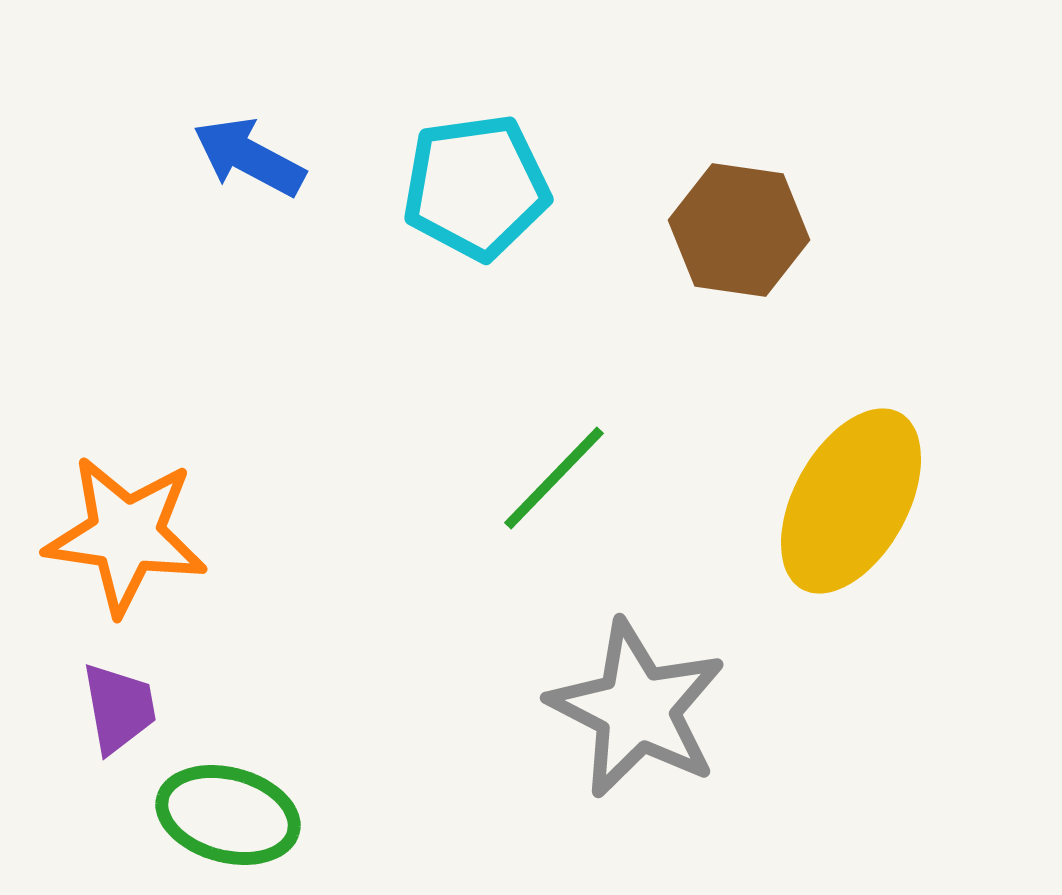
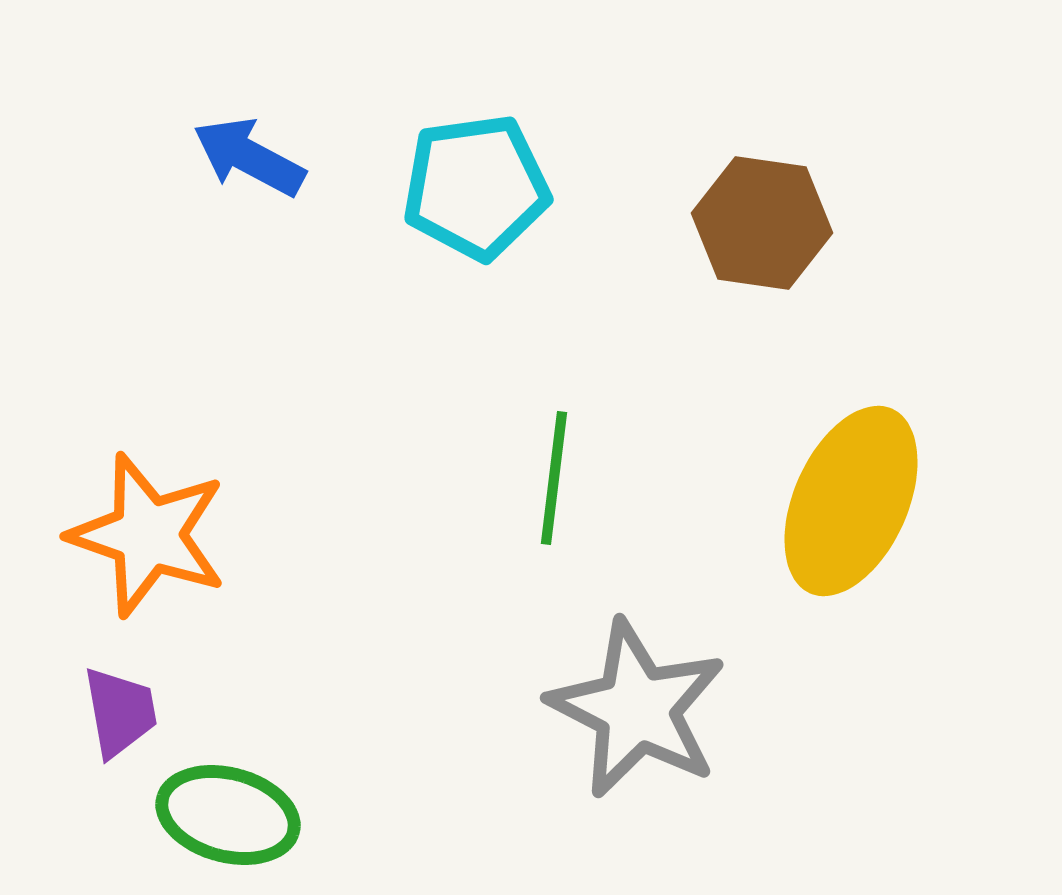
brown hexagon: moved 23 px right, 7 px up
green line: rotated 37 degrees counterclockwise
yellow ellipse: rotated 5 degrees counterclockwise
orange star: moved 22 px right; rotated 11 degrees clockwise
purple trapezoid: moved 1 px right, 4 px down
